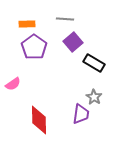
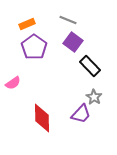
gray line: moved 3 px right, 1 px down; rotated 18 degrees clockwise
orange rectangle: rotated 21 degrees counterclockwise
purple square: rotated 12 degrees counterclockwise
black rectangle: moved 4 px left, 3 px down; rotated 15 degrees clockwise
pink semicircle: moved 1 px up
purple trapezoid: rotated 35 degrees clockwise
red diamond: moved 3 px right, 2 px up
